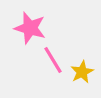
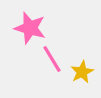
pink line: moved 1 px left, 1 px up
